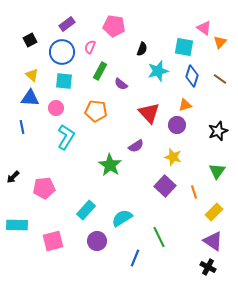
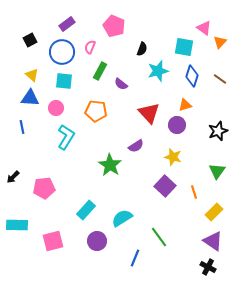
pink pentagon at (114, 26): rotated 15 degrees clockwise
green line at (159, 237): rotated 10 degrees counterclockwise
